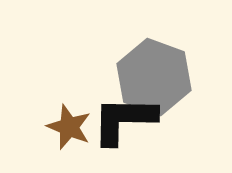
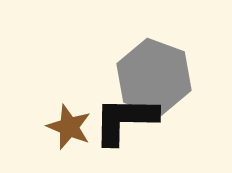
black L-shape: moved 1 px right
